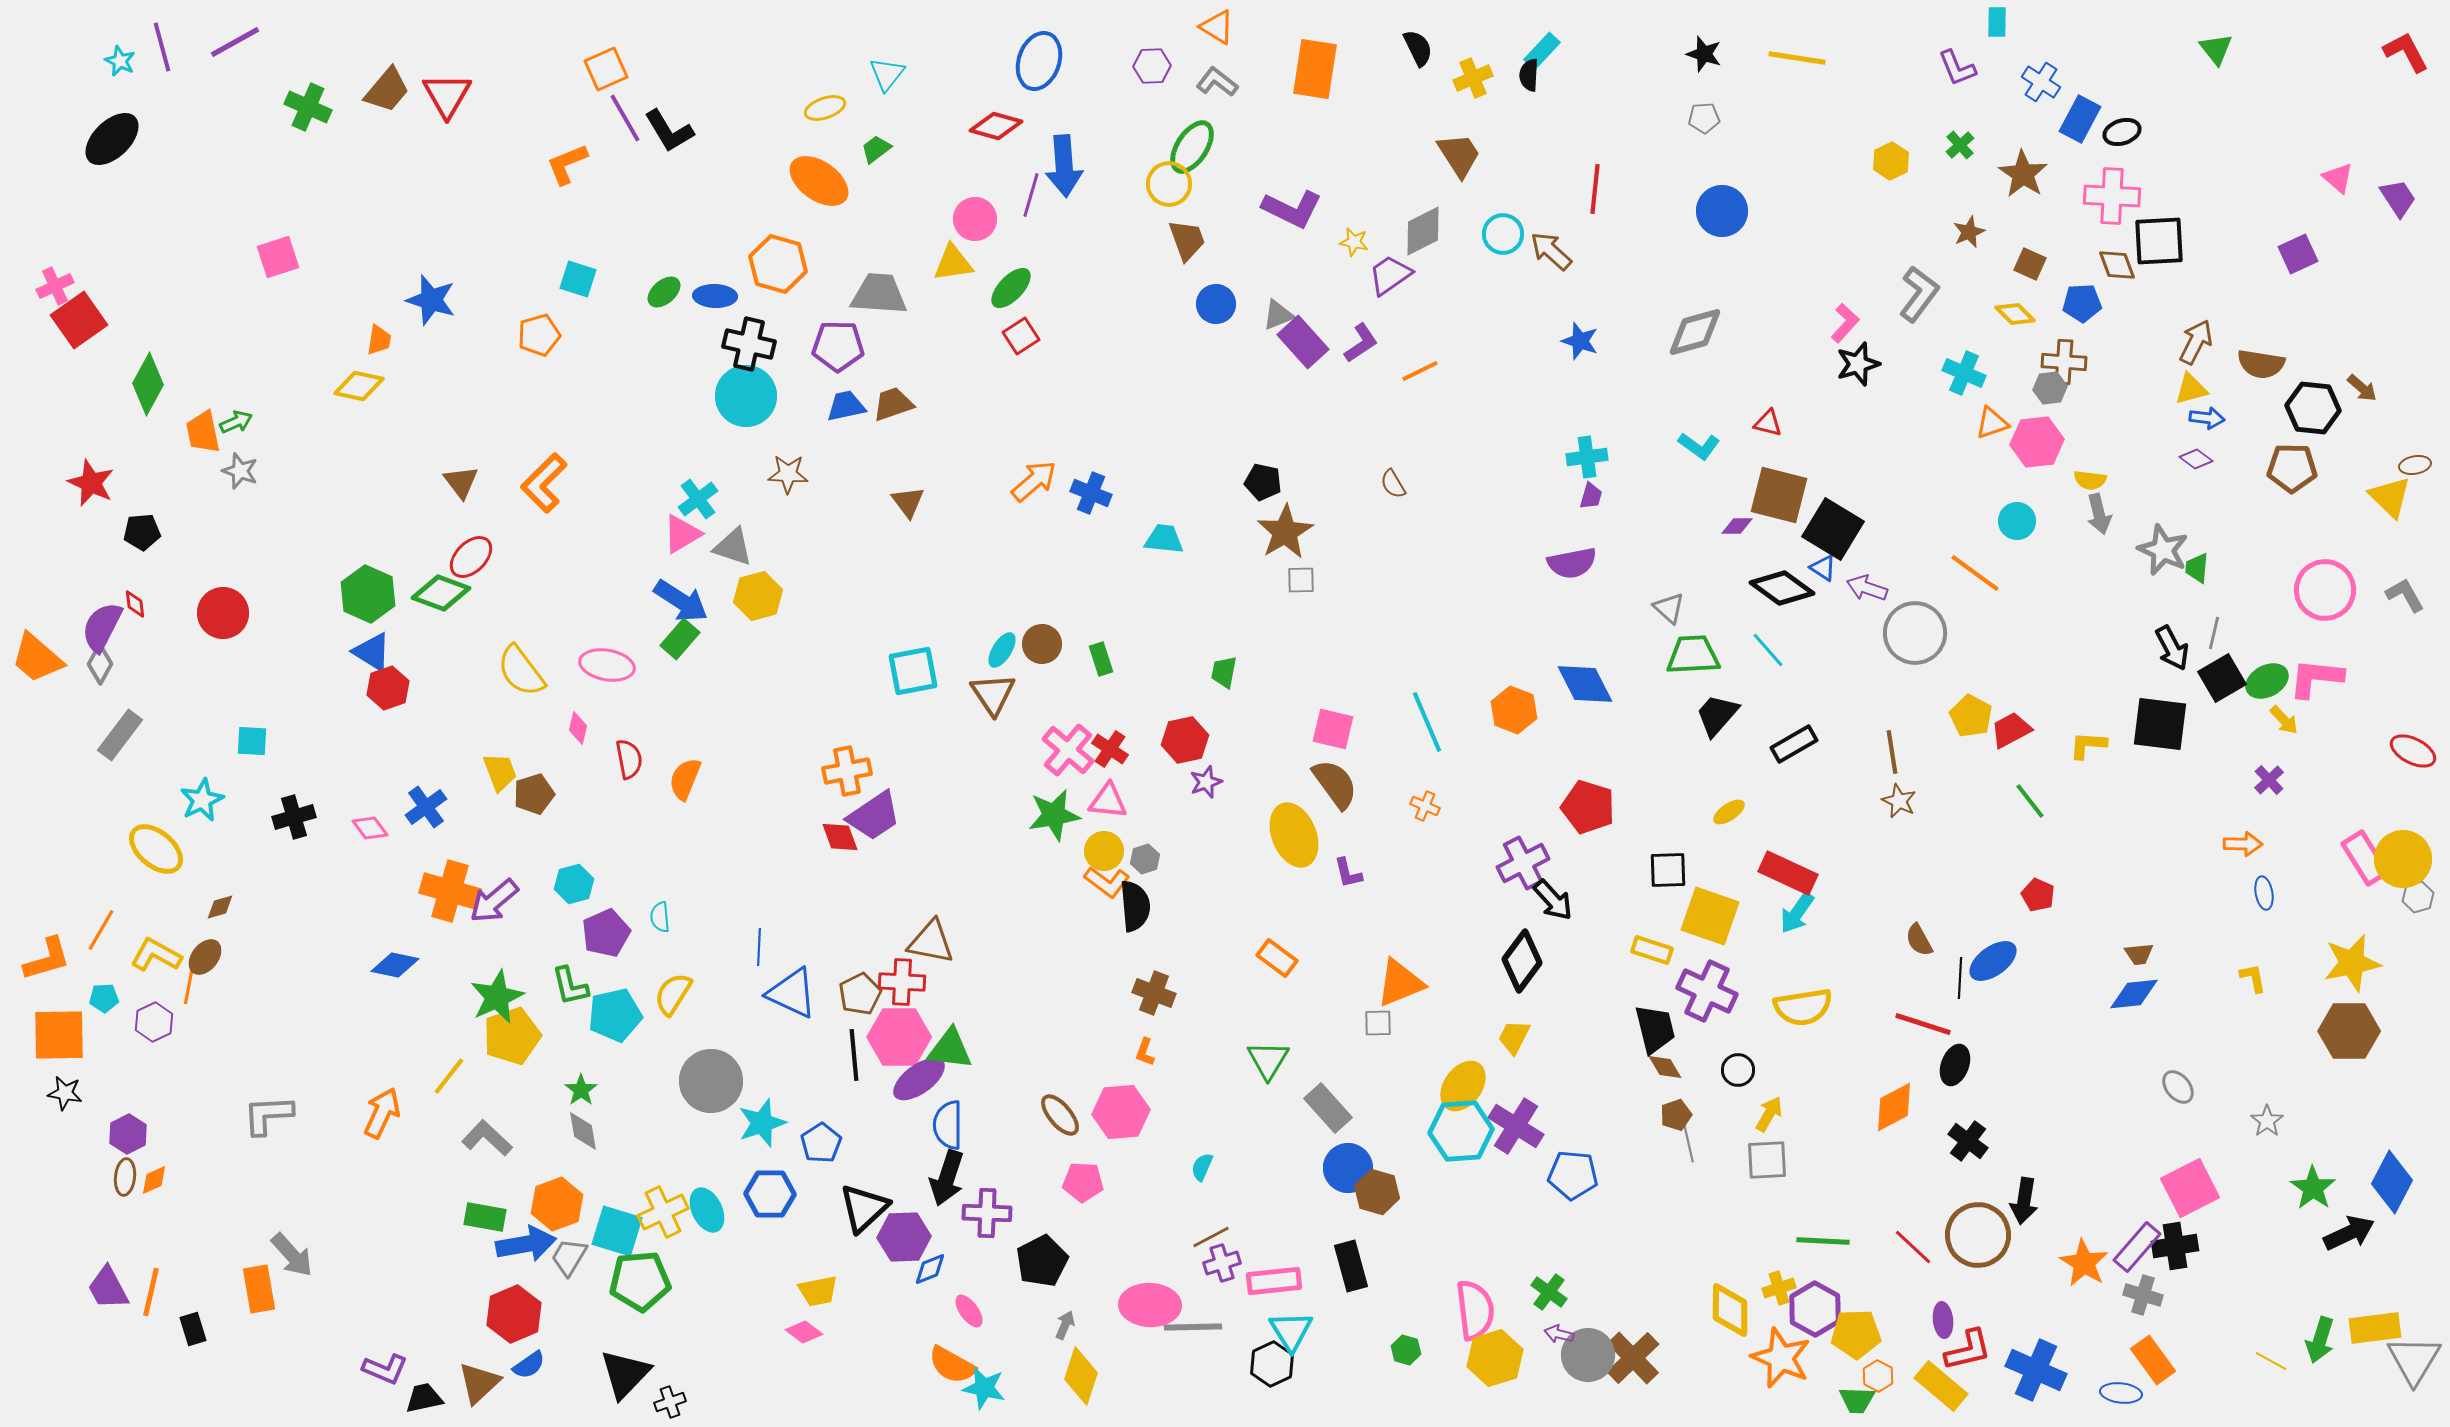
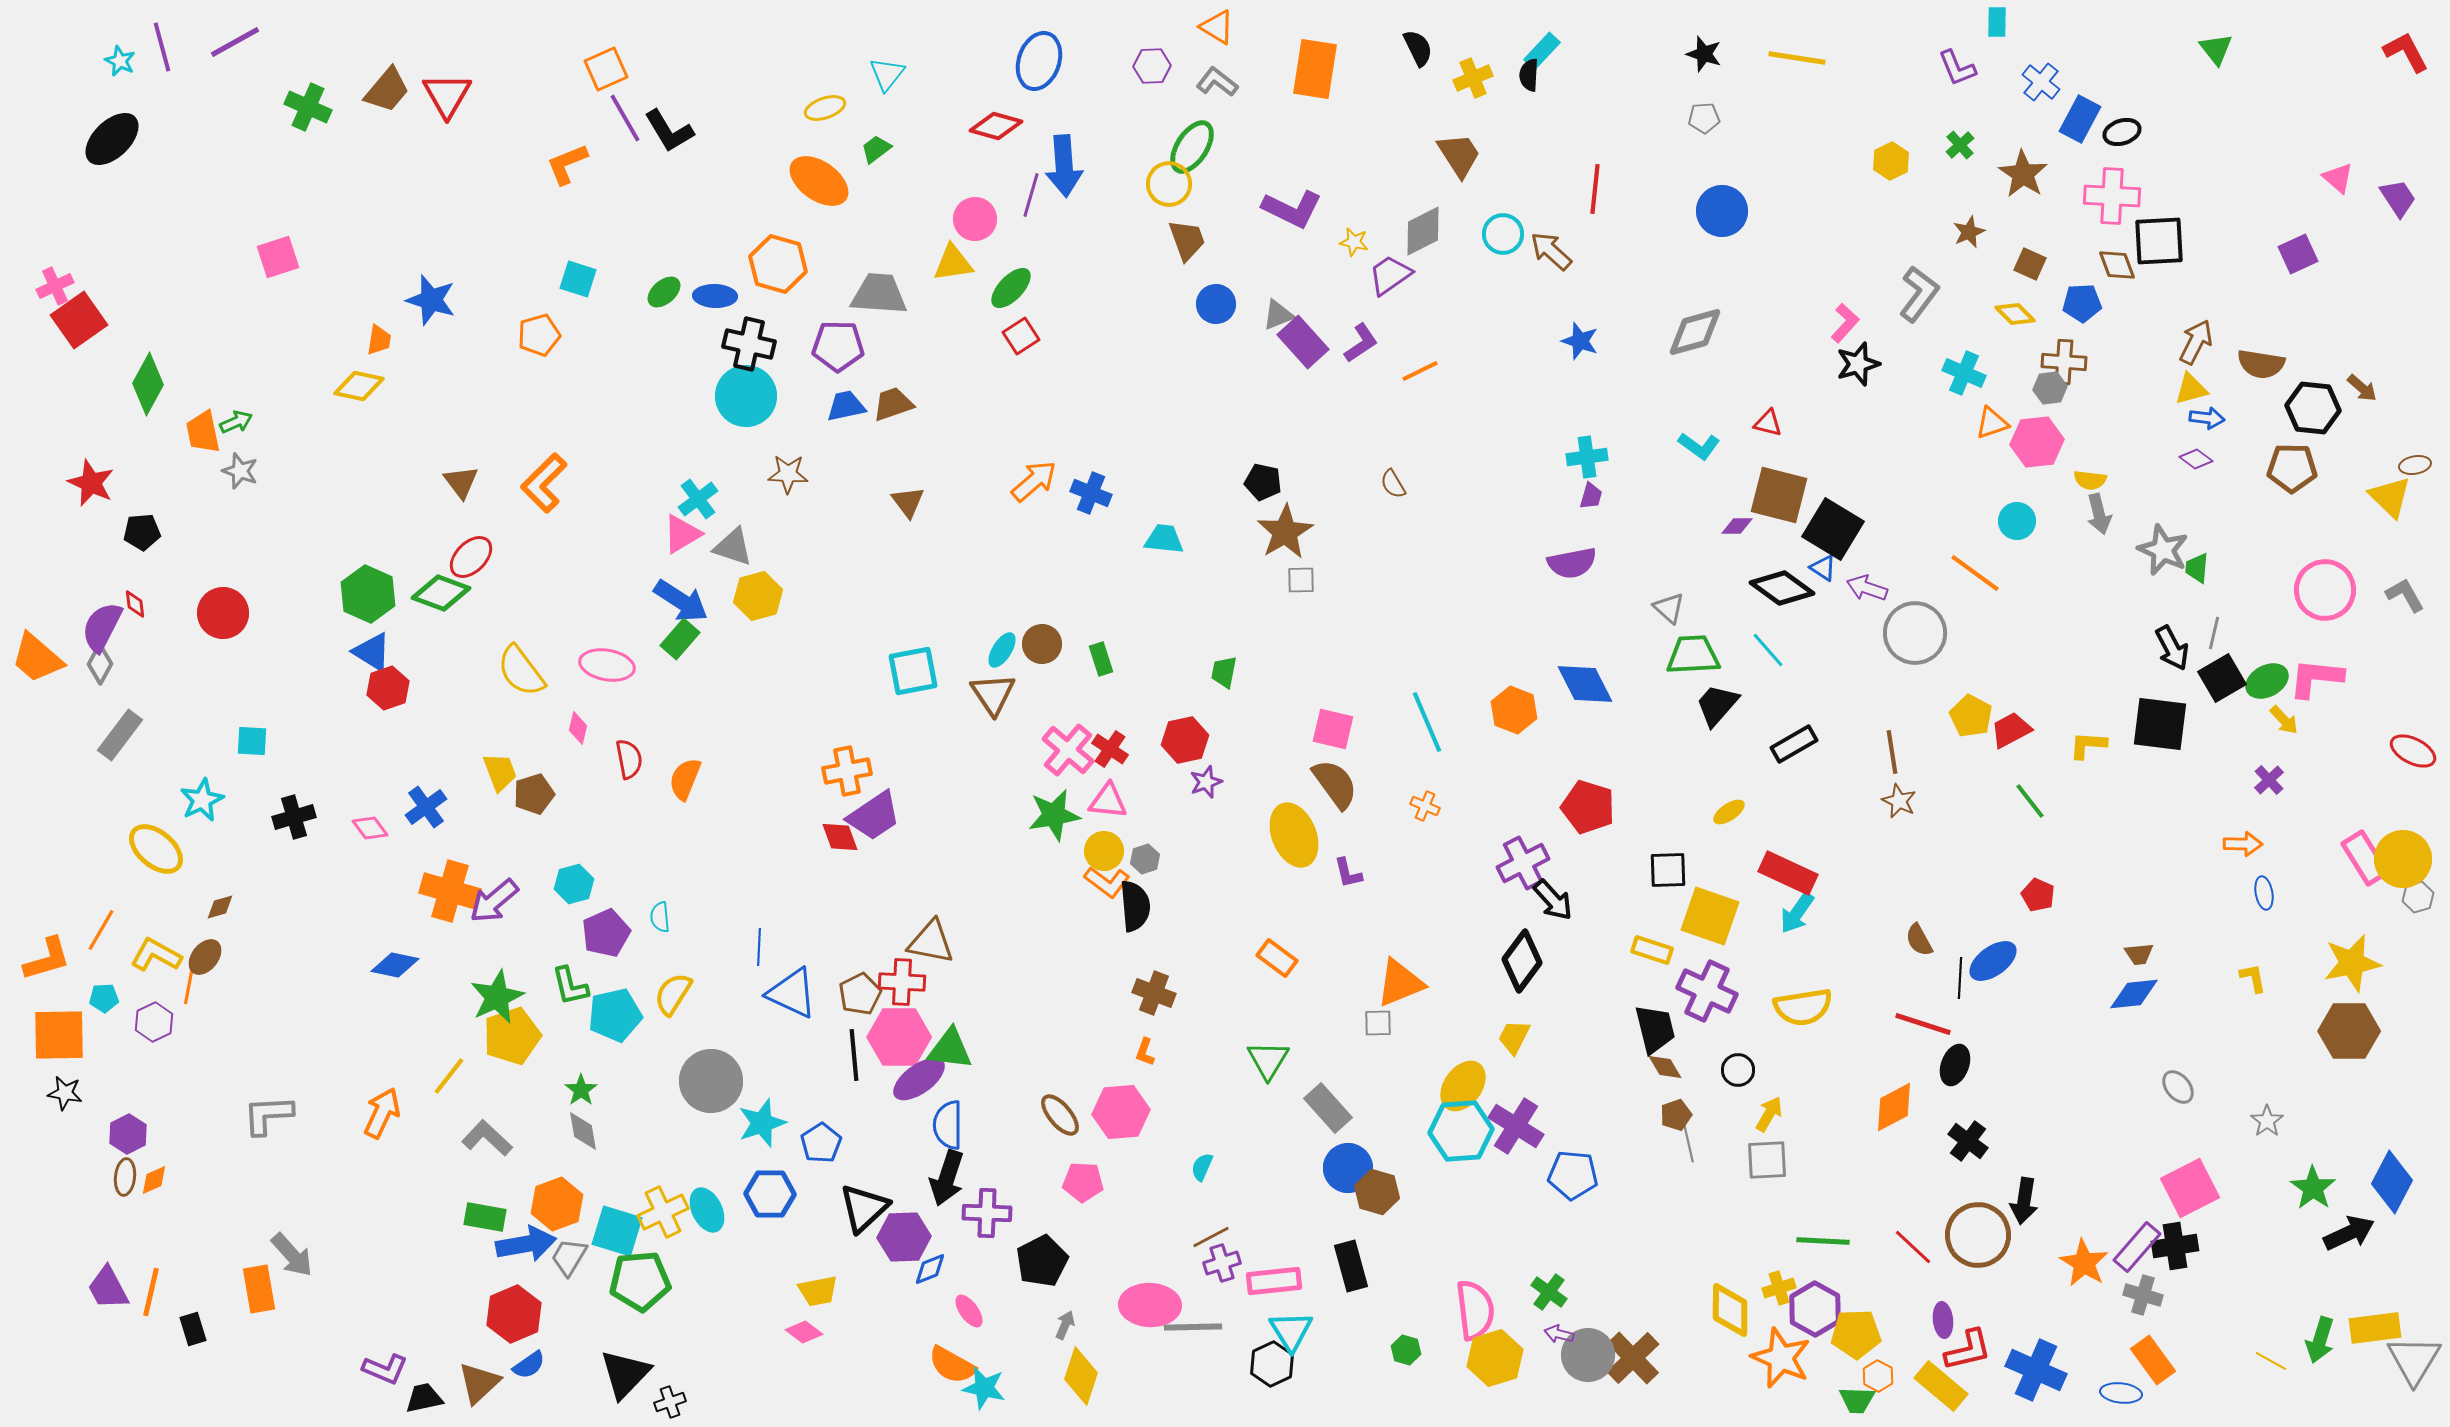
blue cross at (2041, 82): rotated 6 degrees clockwise
black trapezoid at (1717, 715): moved 10 px up
